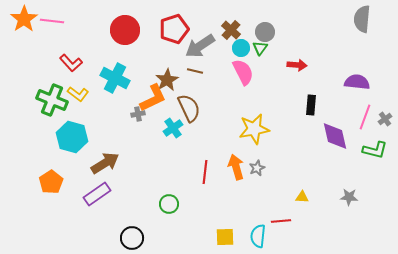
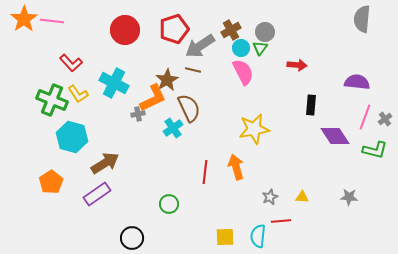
brown cross at (231, 30): rotated 18 degrees clockwise
brown line at (195, 71): moved 2 px left, 1 px up
cyan cross at (115, 78): moved 1 px left, 5 px down
yellow L-shape at (78, 94): rotated 20 degrees clockwise
purple diamond at (335, 136): rotated 20 degrees counterclockwise
gray star at (257, 168): moved 13 px right, 29 px down
